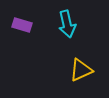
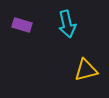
yellow triangle: moved 5 px right; rotated 10 degrees clockwise
